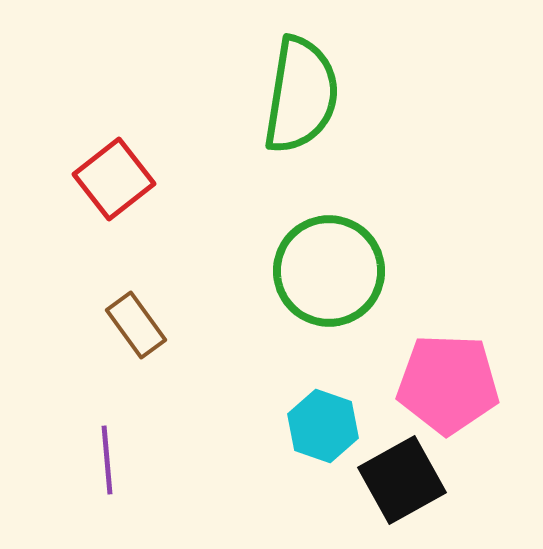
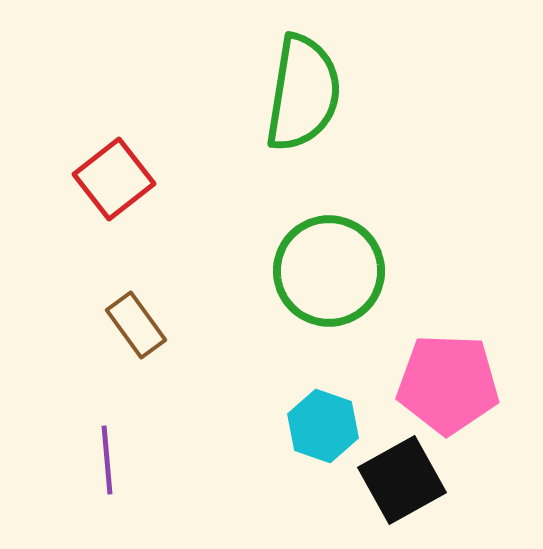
green semicircle: moved 2 px right, 2 px up
